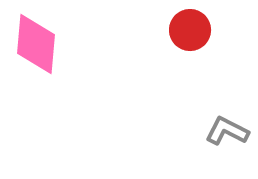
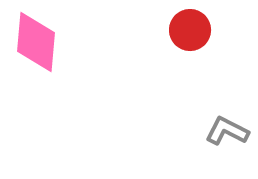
pink diamond: moved 2 px up
